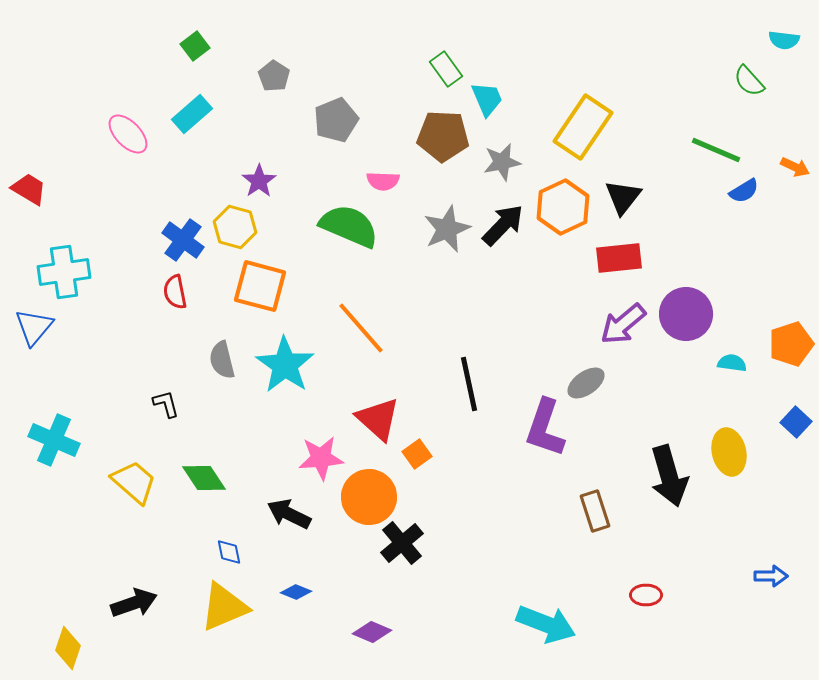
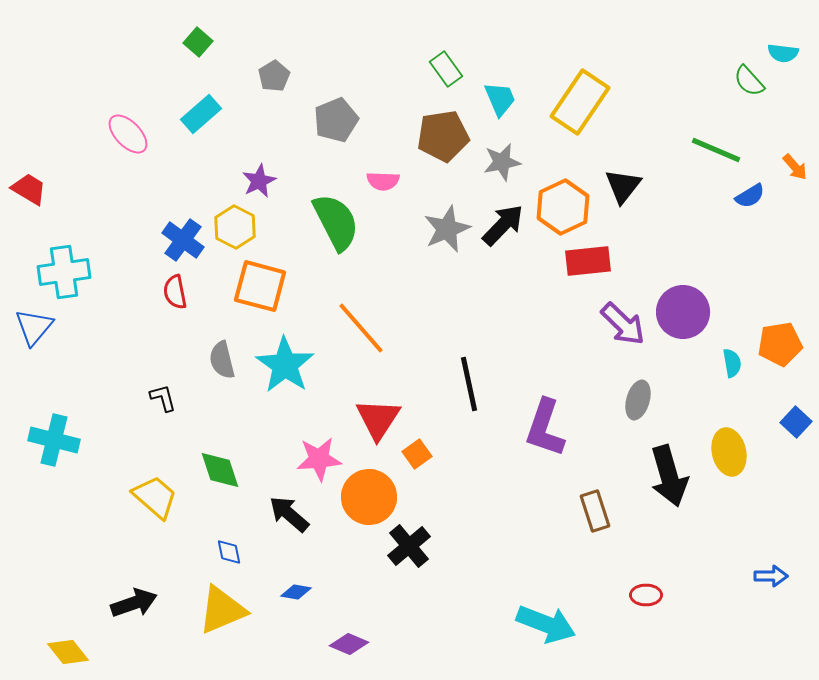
cyan semicircle at (784, 40): moved 1 px left, 13 px down
green square at (195, 46): moved 3 px right, 4 px up; rotated 12 degrees counterclockwise
gray pentagon at (274, 76): rotated 8 degrees clockwise
cyan trapezoid at (487, 99): moved 13 px right
cyan rectangle at (192, 114): moved 9 px right
yellow rectangle at (583, 127): moved 3 px left, 25 px up
brown pentagon at (443, 136): rotated 12 degrees counterclockwise
orange arrow at (795, 167): rotated 24 degrees clockwise
purple star at (259, 181): rotated 8 degrees clockwise
blue semicircle at (744, 191): moved 6 px right, 5 px down
black triangle at (623, 197): moved 11 px up
green semicircle at (349, 226): moved 13 px left, 4 px up; rotated 40 degrees clockwise
yellow hexagon at (235, 227): rotated 12 degrees clockwise
red rectangle at (619, 258): moved 31 px left, 3 px down
purple circle at (686, 314): moved 3 px left, 2 px up
purple arrow at (623, 324): rotated 96 degrees counterclockwise
orange pentagon at (791, 344): moved 11 px left; rotated 9 degrees clockwise
cyan semicircle at (732, 363): rotated 72 degrees clockwise
gray ellipse at (586, 383): moved 52 px right, 17 px down; rotated 39 degrees counterclockwise
black L-shape at (166, 404): moved 3 px left, 6 px up
red triangle at (378, 419): rotated 21 degrees clockwise
cyan cross at (54, 440): rotated 9 degrees counterclockwise
pink star at (321, 458): moved 2 px left, 1 px down
green diamond at (204, 478): moved 16 px right, 8 px up; rotated 15 degrees clockwise
yellow trapezoid at (134, 482): moved 21 px right, 15 px down
black arrow at (289, 514): rotated 15 degrees clockwise
black cross at (402, 543): moved 7 px right, 3 px down
blue diamond at (296, 592): rotated 12 degrees counterclockwise
yellow triangle at (224, 607): moved 2 px left, 3 px down
purple diamond at (372, 632): moved 23 px left, 12 px down
yellow diamond at (68, 648): moved 4 px down; rotated 57 degrees counterclockwise
